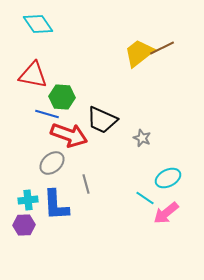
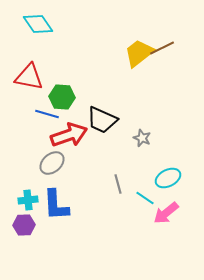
red triangle: moved 4 px left, 2 px down
red arrow: rotated 39 degrees counterclockwise
gray line: moved 32 px right
